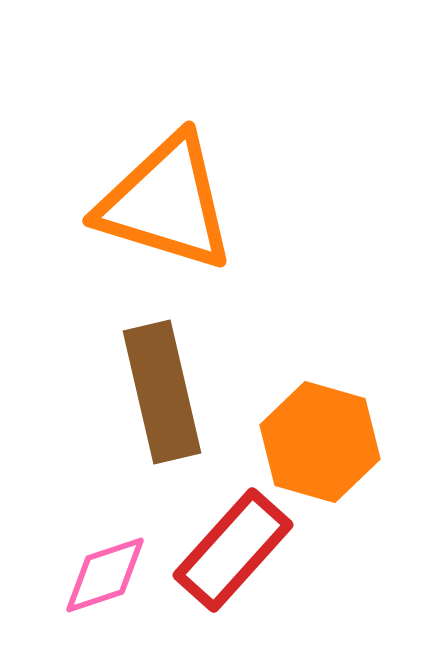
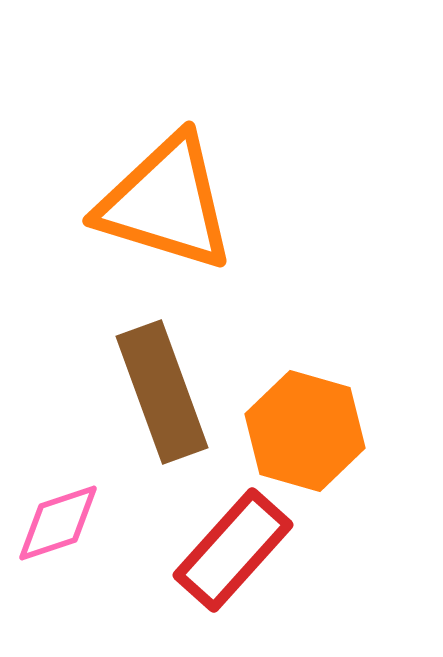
brown rectangle: rotated 7 degrees counterclockwise
orange hexagon: moved 15 px left, 11 px up
pink diamond: moved 47 px left, 52 px up
